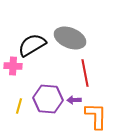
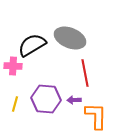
purple hexagon: moved 2 px left
yellow line: moved 4 px left, 2 px up
